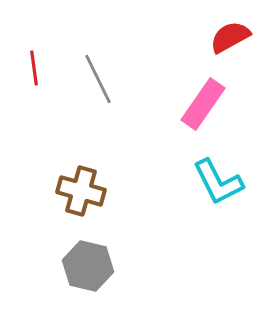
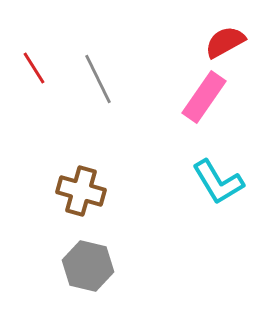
red semicircle: moved 5 px left, 5 px down
red line: rotated 24 degrees counterclockwise
pink rectangle: moved 1 px right, 7 px up
cyan L-shape: rotated 4 degrees counterclockwise
